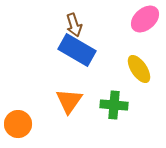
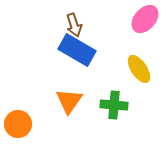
pink ellipse: rotated 8 degrees counterclockwise
